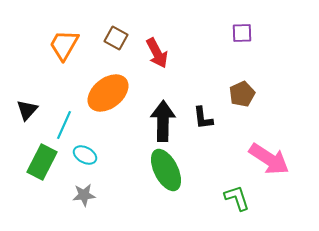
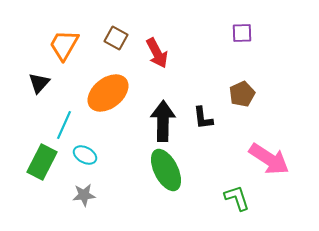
black triangle: moved 12 px right, 27 px up
